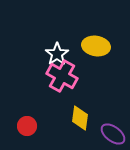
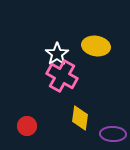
purple ellipse: rotated 35 degrees counterclockwise
